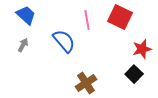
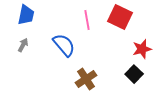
blue trapezoid: rotated 60 degrees clockwise
blue semicircle: moved 4 px down
brown cross: moved 4 px up
